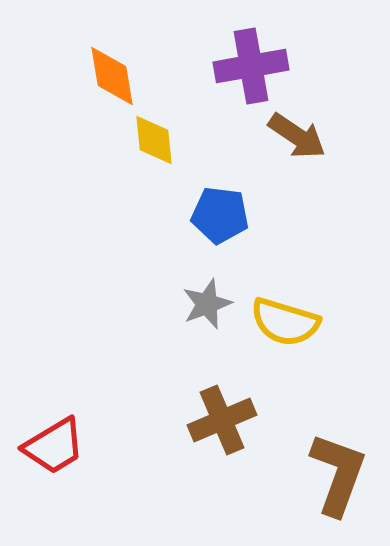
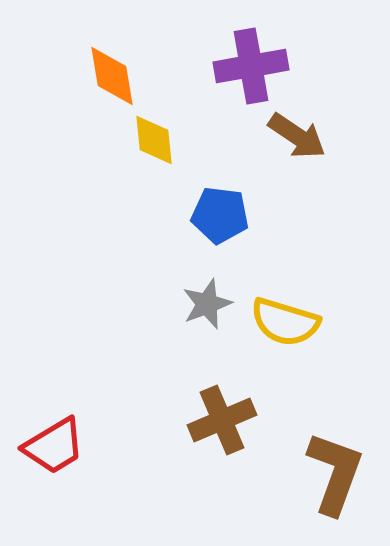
brown L-shape: moved 3 px left, 1 px up
